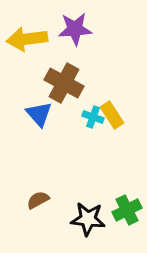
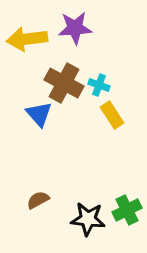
purple star: moved 1 px up
cyan cross: moved 6 px right, 32 px up
